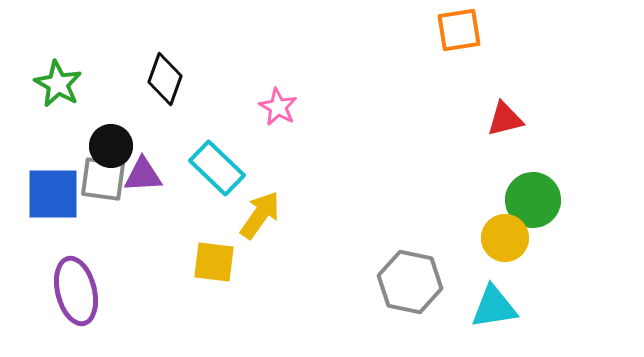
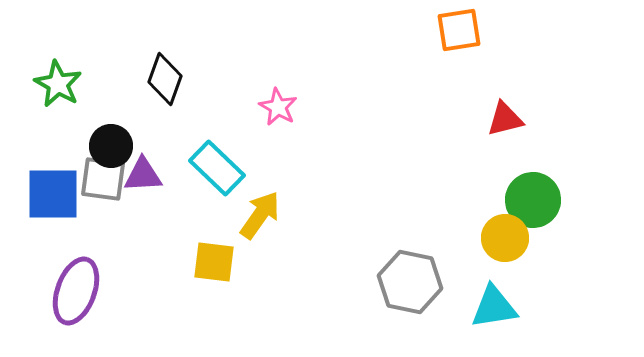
purple ellipse: rotated 34 degrees clockwise
